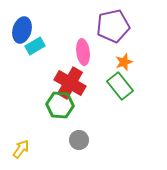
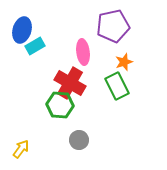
green rectangle: moved 3 px left; rotated 12 degrees clockwise
